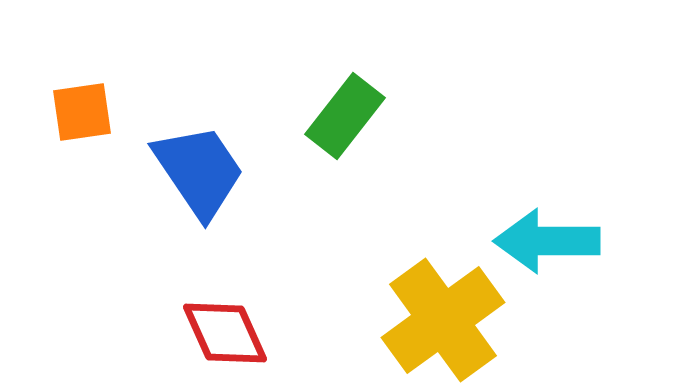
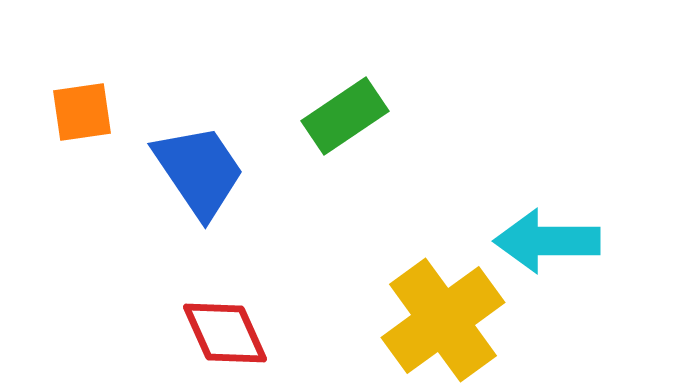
green rectangle: rotated 18 degrees clockwise
